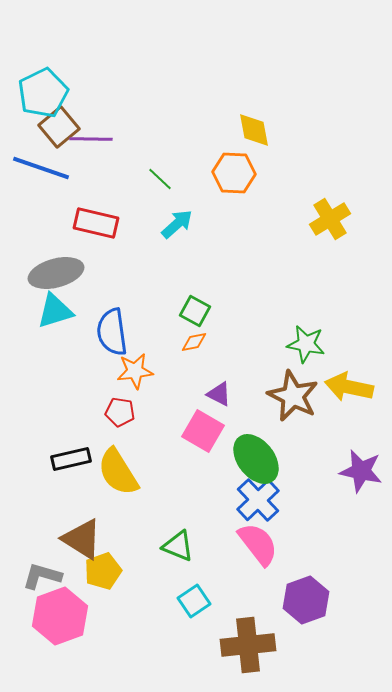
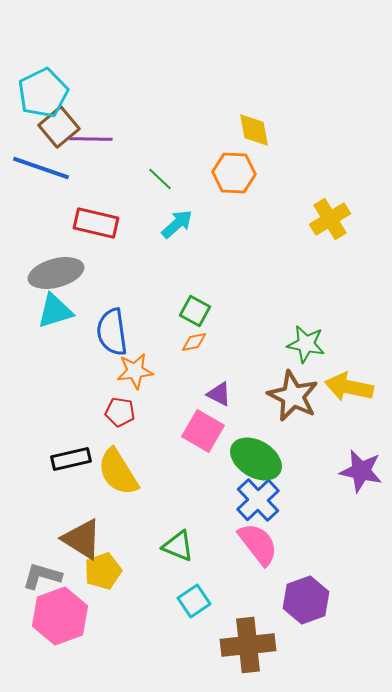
green ellipse: rotated 21 degrees counterclockwise
